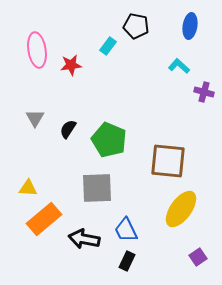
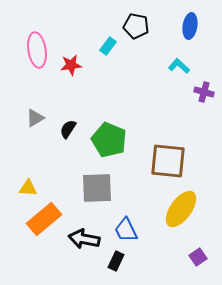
gray triangle: rotated 30 degrees clockwise
black rectangle: moved 11 px left
